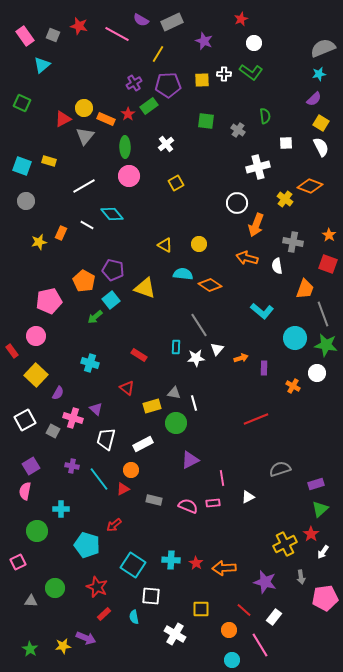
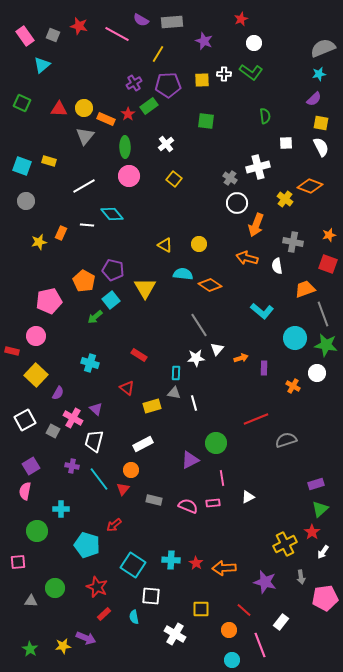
gray rectangle at (172, 22): rotated 20 degrees clockwise
red triangle at (63, 119): moved 4 px left, 10 px up; rotated 30 degrees clockwise
yellow square at (321, 123): rotated 21 degrees counterclockwise
gray cross at (238, 130): moved 8 px left, 48 px down
yellow square at (176, 183): moved 2 px left, 4 px up; rotated 21 degrees counterclockwise
white line at (87, 225): rotated 24 degrees counterclockwise
orange star at (329, 235): rotated 24 degrees clockwise
yellow triangle at (145, 288): rotated 40 degrees clockwise
orange trapezoid at (305, 289): rotated 130 degrees counterclockwise
cyan rectangle at (176, 347): moved 26 px down
red rectangle at (12, 351): rotated 40 degrees counterclockwise
pink cross at (73, 418): rotated 12 degrees clockwise
green circle at (176, 423): moved 40 px right, 20 px down
white trapezoid at (106, 439): moved 12 px left, 2 px down
gray semicircle at (280, 469): moved 6 px right, 29 px up
red triangle at (123, 489): rotated 24 degrees counterclockwise
red star at (311, 534): moved 1 px right, 2 px up
pink square at (18, 562): rotated 21 degrees clockwise
white rectangle at (274, 617): moved 7 px right, 5 px down
pink line at (260, 645): rotated 10 degrees clockwise
